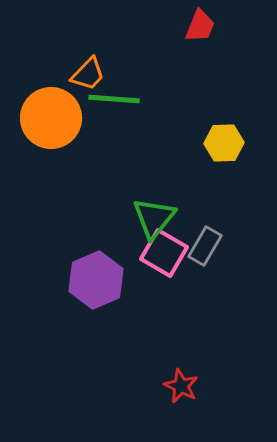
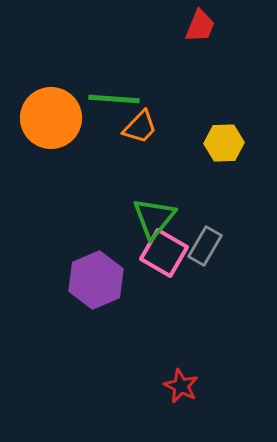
orange trapezoid: moved 52 px right, 53 px down
